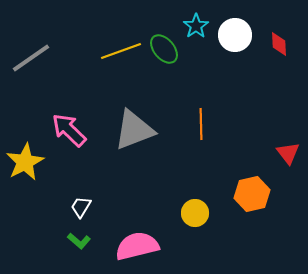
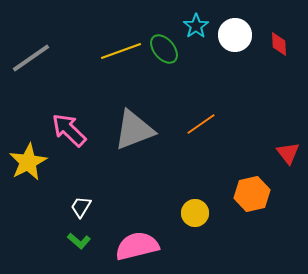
orange line: rotated 56 degrees clockwise
yellow star: moved 3 px right
